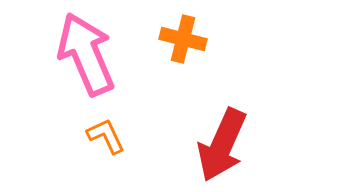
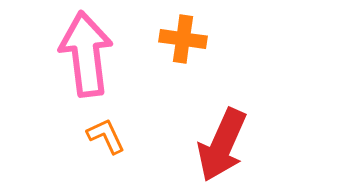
orange cross: rotated 6 degrees counterclockwise
pink arrow: rotated 16 degrees clockwise
